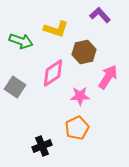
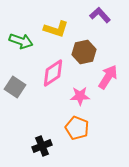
orange pentagon: rotated 25 degrees counterclockwise
